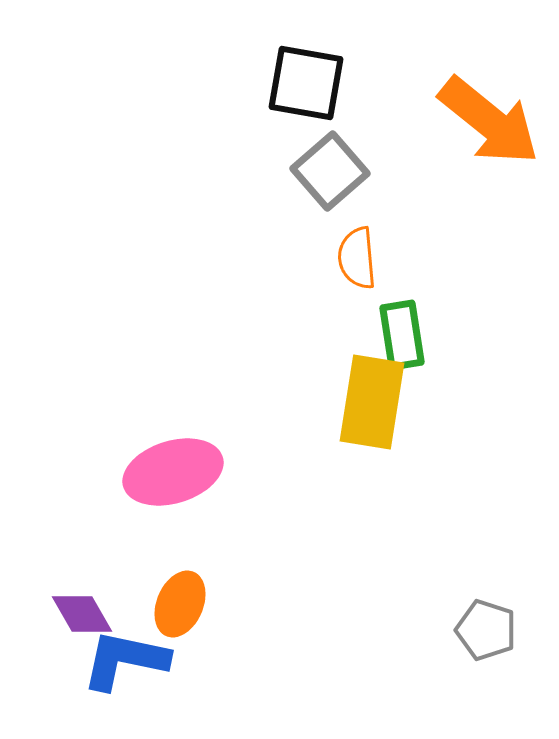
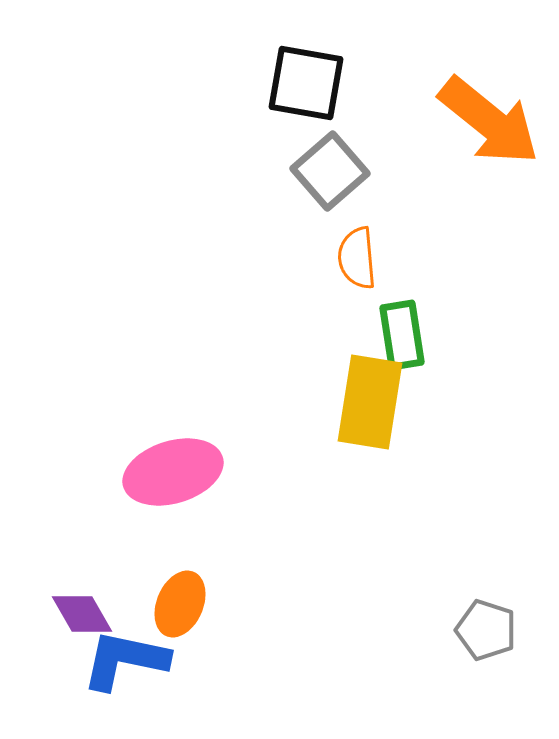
yellow rectangle: moved 2 px left
